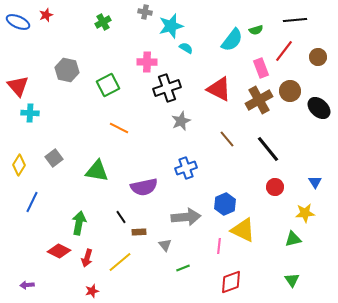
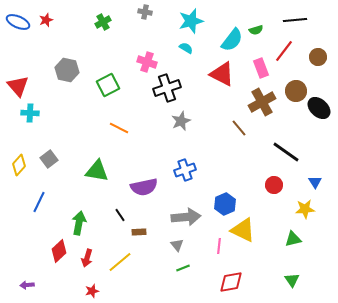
red star at (46, 15): moved 5 px down
cyan star at (171, 26): moved 20 px right, 5 px up
pink cross at (147, 62): rotated 18 degrees clockwise
red triangle at (219, 89): moved 3 px right, 15 px up
brown circle at (290, 91): moved 6 px right
brown cross at (259, 100): moved 3 px right, 2 px down
brown line at (227, 139): moved 12 px right, 11 px up
black line at (268, 149): moved 18 px right, 3 px down; rotated 16 degrees counterclockwise
gray square at (54, 158): moved 5 px left, 1 px down
yellow diamond at (19, 165): rotated 10 degrees clockwise
blue cross at (186, 168): moved 1 px left, 2 px down
red circle at (275, 187): moved 1 px left, 2 px up
blue line at (32, 202): moved 7 px right
yellow star at (305, 213): moved 4 px up
black line at (121, 217): moved 1 px left, 2 px up
gray triangle at (165, 245): moved 12 px right
red diamond at (59, 251): rotated 70 degrees counterclockwise
red diamond at (231, 282): rotated 10 degrees clockwise
